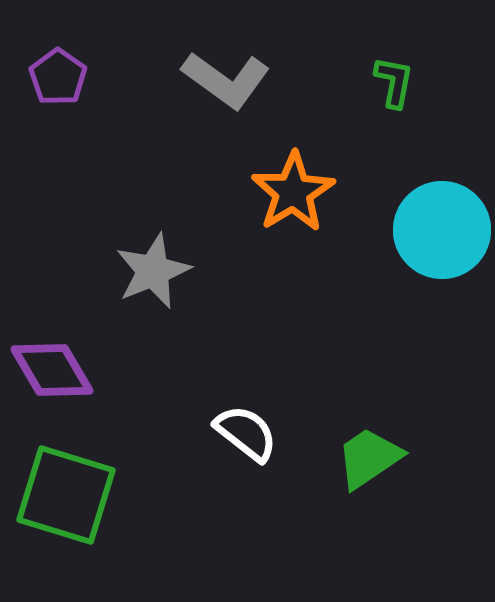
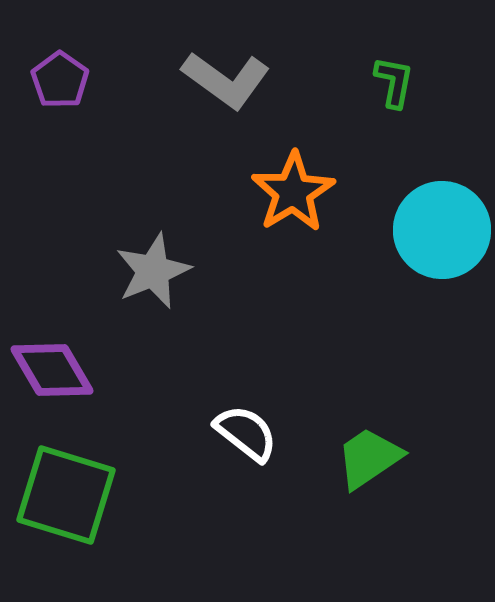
purple pentagon: moved 2 px right, 3 px down
